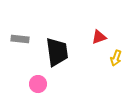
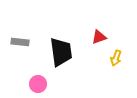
gray rectangle: moved 3 px down
black trapezoid: moved 4 px right
